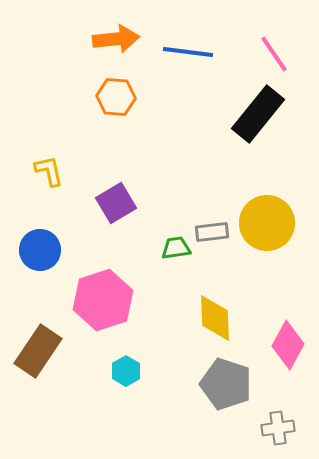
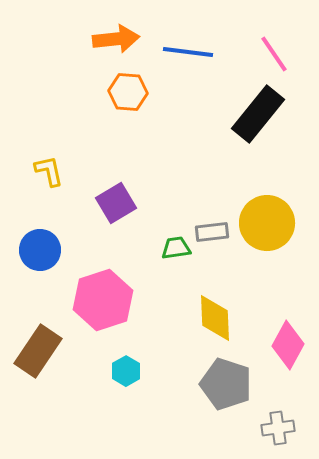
orange hexagon: moved 12 px right, 5 px up
